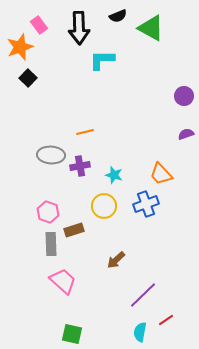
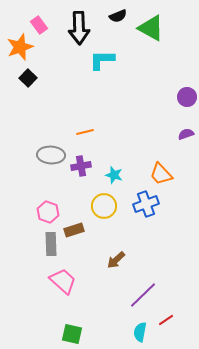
purple circle: moved 3 px right, 1 px down
purple cross: moved 1 px right
